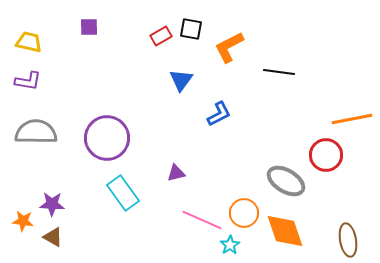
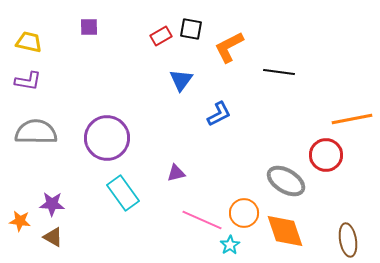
orange star: moved 3 px left
